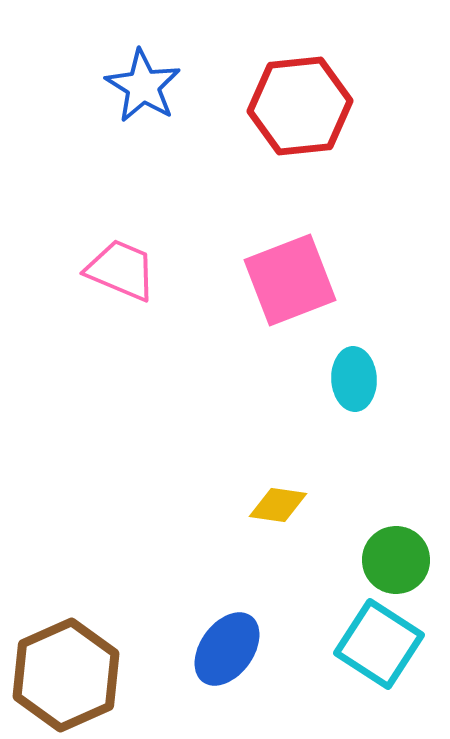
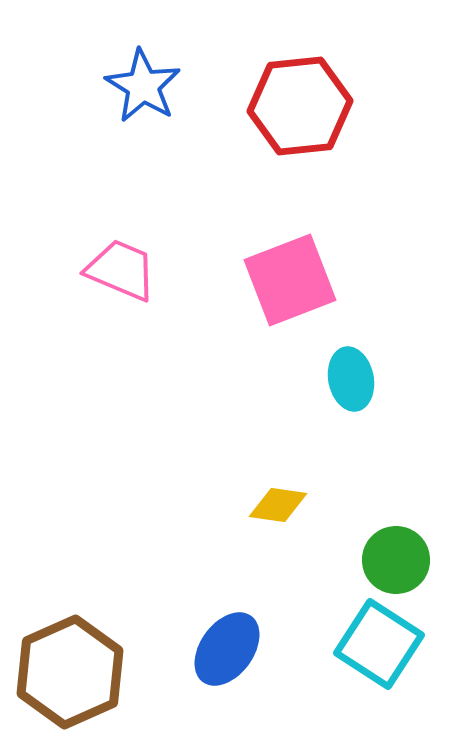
cyan ellipse: moved 3 px left; rotated 8 degrees counterclockwise
brown hexagon: moved 4 px right, 3 px up
